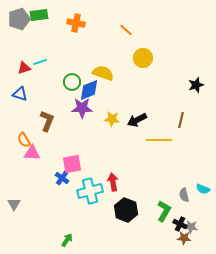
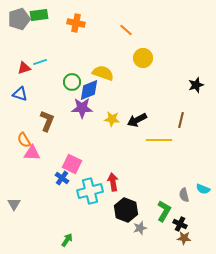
pink square: rotated 36 degrees clockwise
gray star: moved 51 px left, 1 px down; rotated 24 degrees counterclockwise
